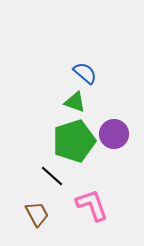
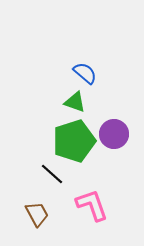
black line: moved 2 px up
